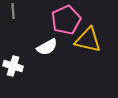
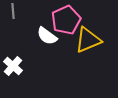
yellow triangle: rotated 36 degrees counterclockwise
white semicircle: moved 11 px up; rotated 65 degrees clockwise
white cross: rotated 24 degrees clockwise
